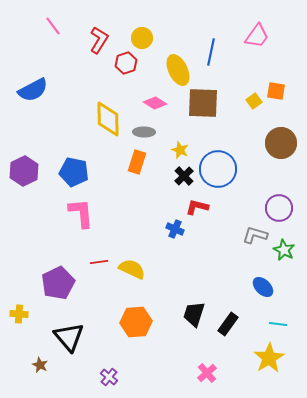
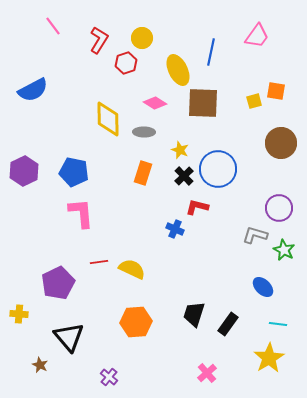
yellow square at (254, 101): rotated 21 degrees clockwise
orange rectangle at (137, 162): moved 6 px right, 11 px down
